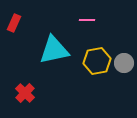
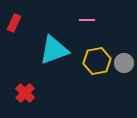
cyan triangle: rotated 8 degrees counterclockwise
